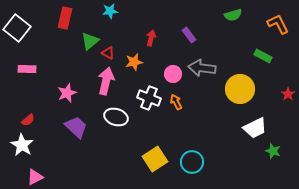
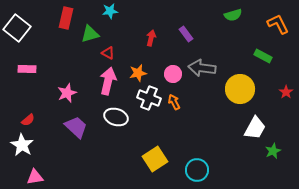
red rectangle: moved 1 px right
purple rectangle: moved 3 px left, 1 px up
green triangle: moved 7 px up; rotated 24 degrees clockwise
orange star: moved 4 px right, 11 px down
pink arrow: moved 2 px right
red star: moved 2 px left, 2 px up
orange arrow: moved 2 px left
white trapezoid: rotated 35 degrees counterclockwise
green star: rotated 28 degrees clockwise
cyan circle: moved 5 px right, 8 px down
pink triangle: rotated 18 degrees clockwise
